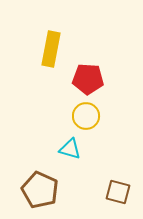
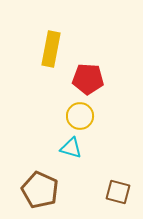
yellow circle: moved 6 px left
cyan triangle: moved 1 px right, 1 px up
